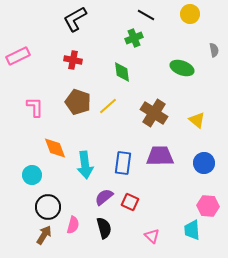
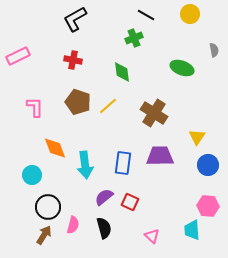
yellow triangle: moved 17 px down; rotated 24 degrees clockwise
blue circle: moved 4 px right, 2 px down
